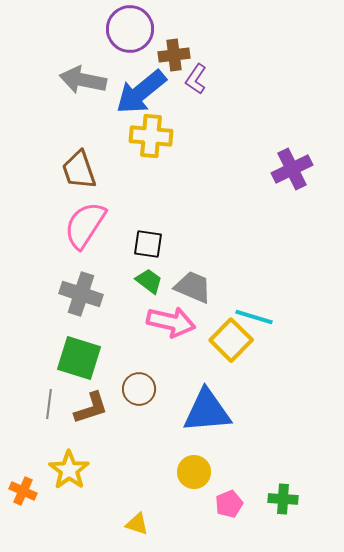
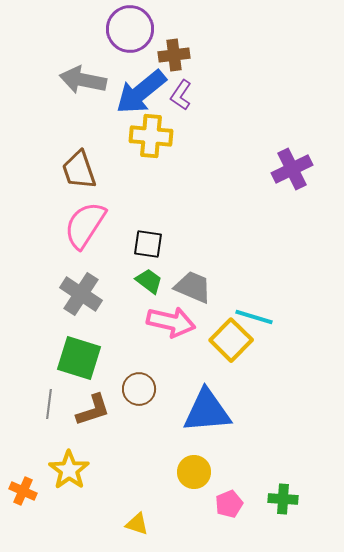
purple L-shape: moved 15 px left, 16 px down
gray cross: rotated 15 degrees clockwise
brown L-shape: moved 2 px right, 2 px down
